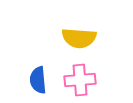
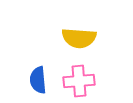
pink cross: moved 1 px left, 1 px down
